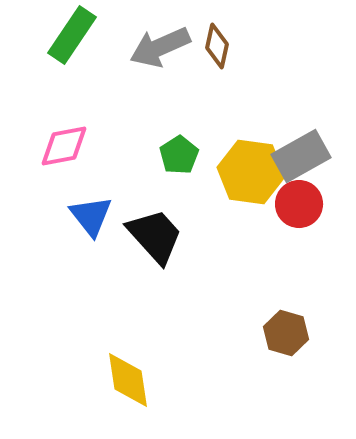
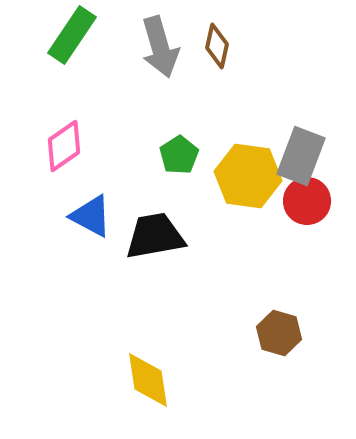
gray arrow: rotated 82 degrees counterclockwise
pink diamond: rotated 24 degrees counterclockwise
gray rectangle: rotated 40 degrees counterclockwise
yellow hexagon: moved 3 px left, 4 px down
red circle: moved 8 px right, 3 px up
blue triangle: rotated 24 degrees counterclockwise
black trapezoid: rotated 58 degrees counterclockwise
brown hexagon: moved 7 px left
yellow diamond: moved 20 px right
